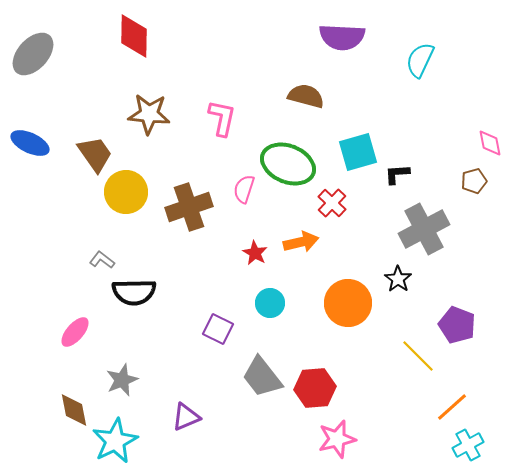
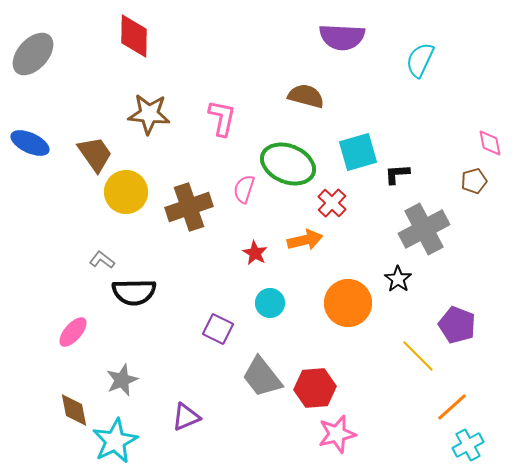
orange arrow: moved 4 px right, 2 px up
pink ellipse: moved 2 px left
pink star: moved 5 px up
